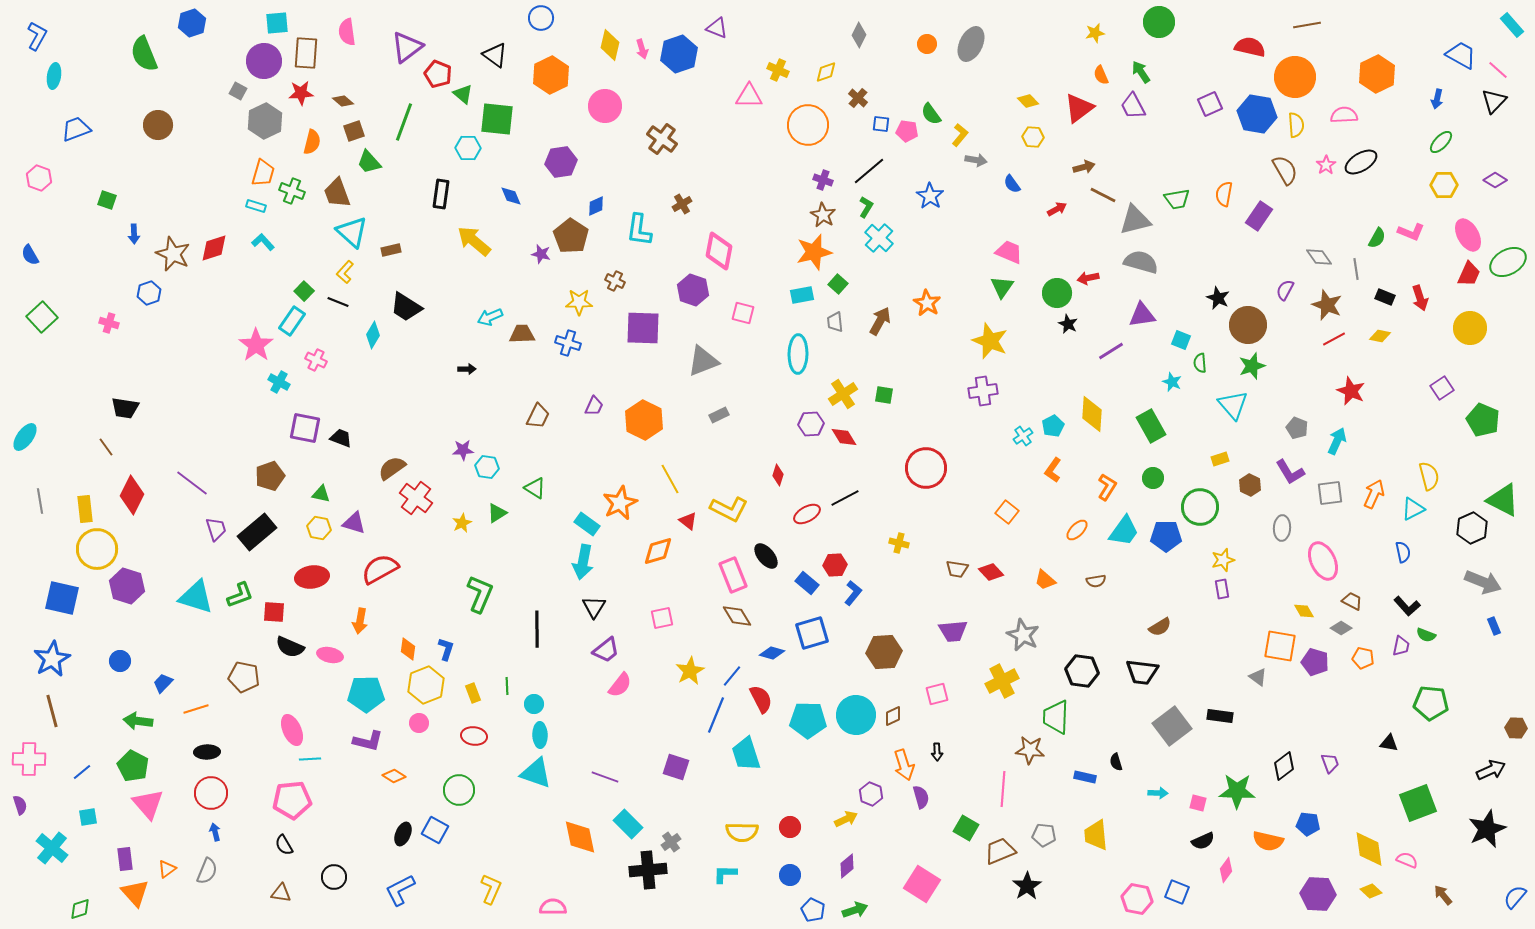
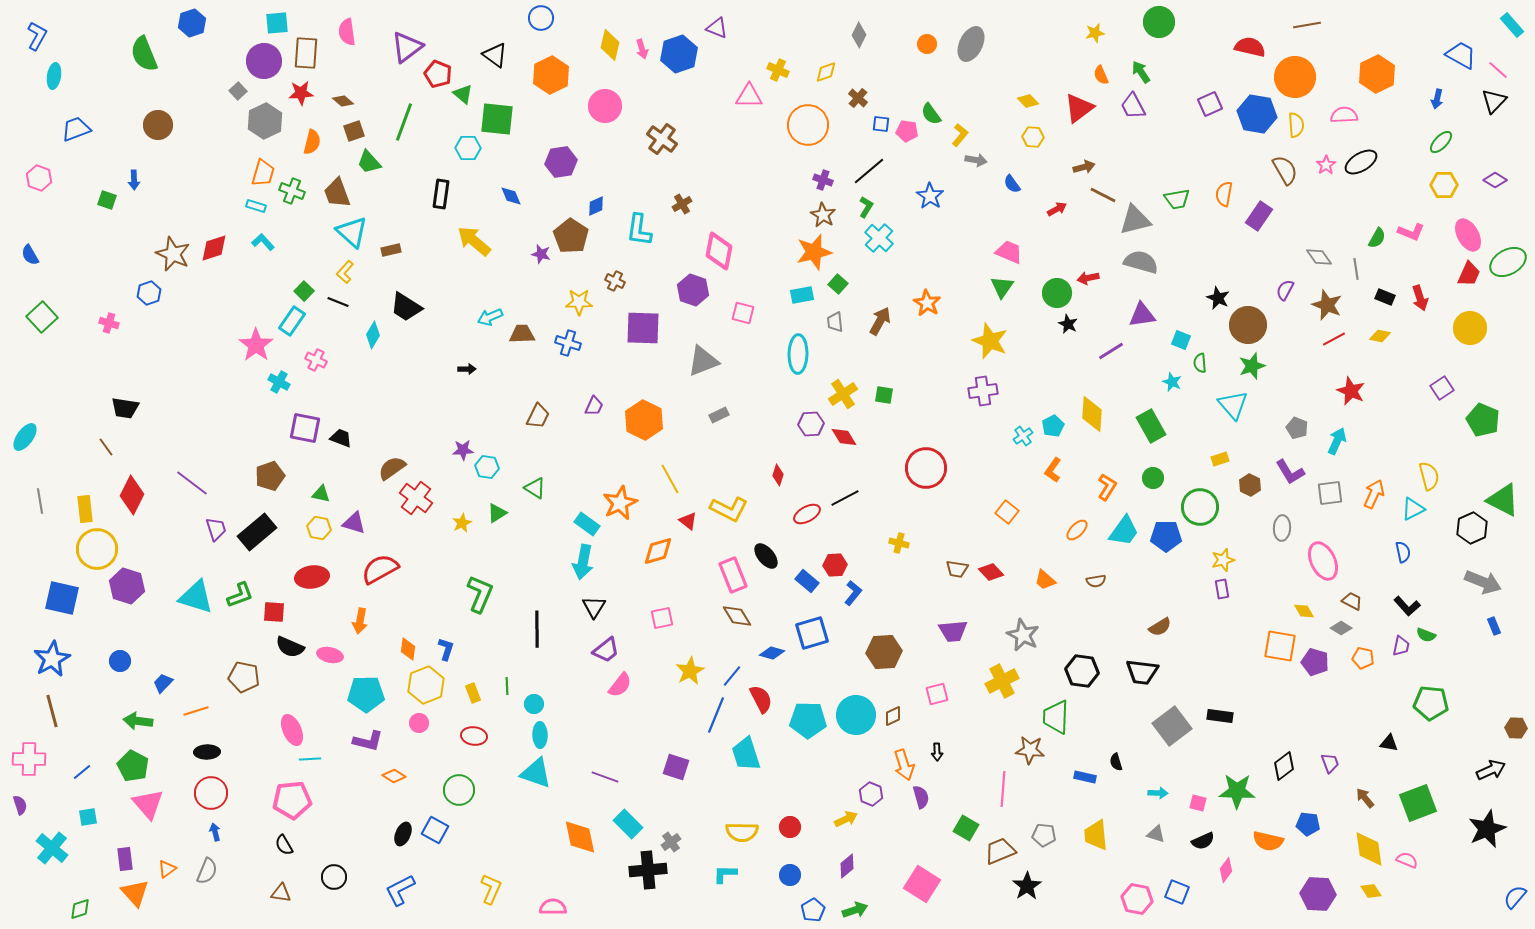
gray square at (238, 91): rotated 18 degrees clockwise
blue arrow at (134, 234): moved 54 px up
blue rectangle at (807, 583): moved 2 px up
gray triangle at (1258, 677): moved 102 px left, 157 px down; rotated 18 degrees counterclockwise
orange line at (196, 709): moved 2 px down
yellow diamond at (1371, 891): rotated 15 degrees clockwise
brown arrow at (1443, 895): moved 78 px left, 97 px up
blue pentagon at (813, 910): rotated 15 degrees clockwise
